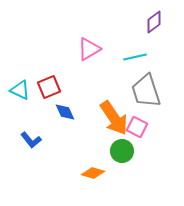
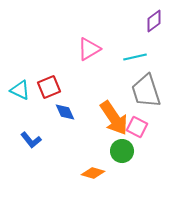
purple diamond: moved 1 px up
